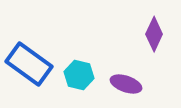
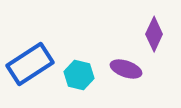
blue rectangle: moved 1 px right; rotated 69 degrees counterclockwise
purple ellipse: moved 15 px up
